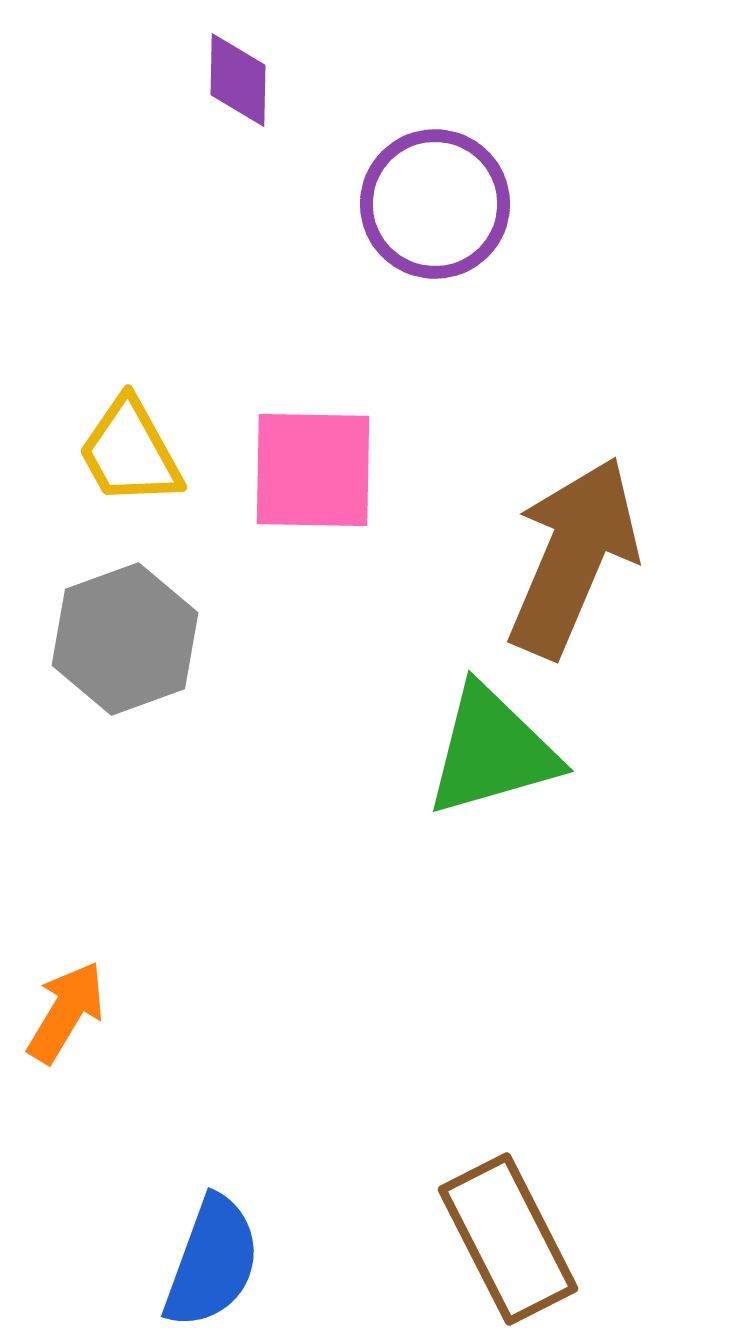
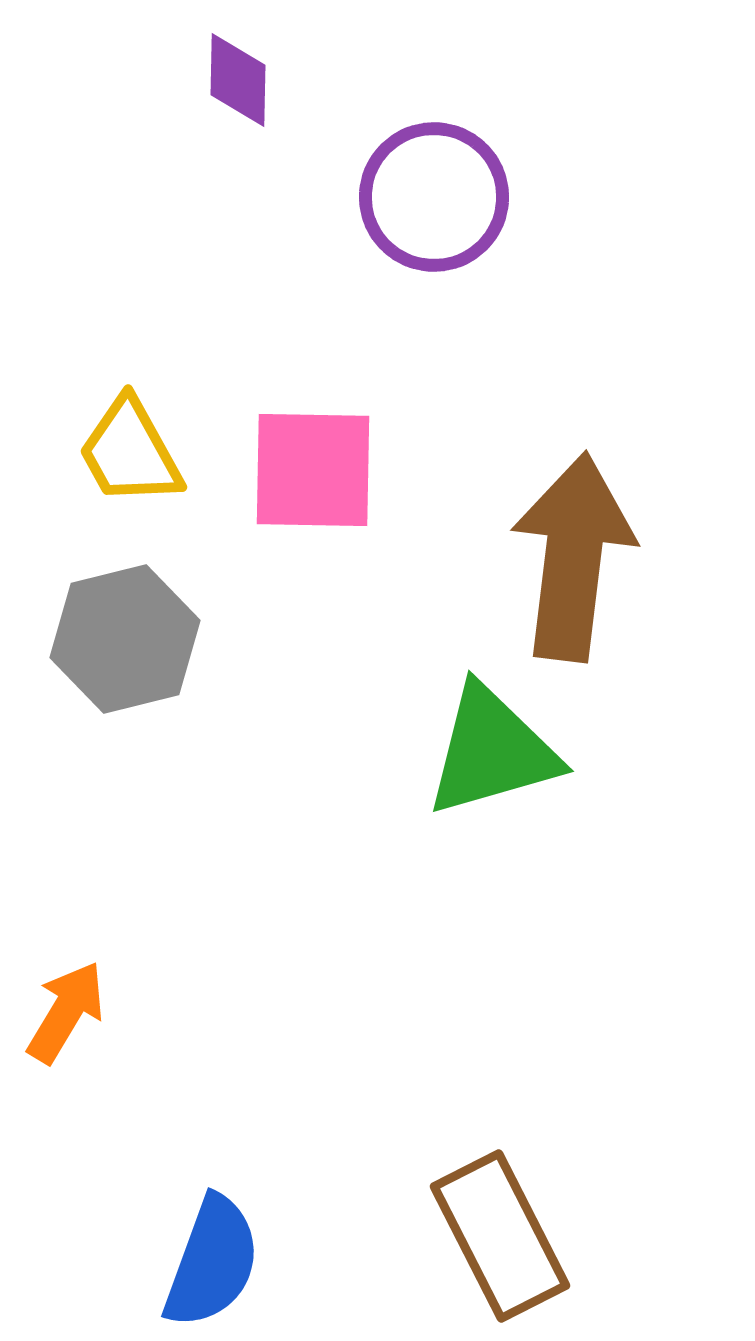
purple circle: moved 1 px left, 7 px up
brown arrow: rotated 16 degrees counterclockwise
gray hexagon: rotated 6 degrees clockwise
brown rectangle: moved 8 px left, 3 px up
